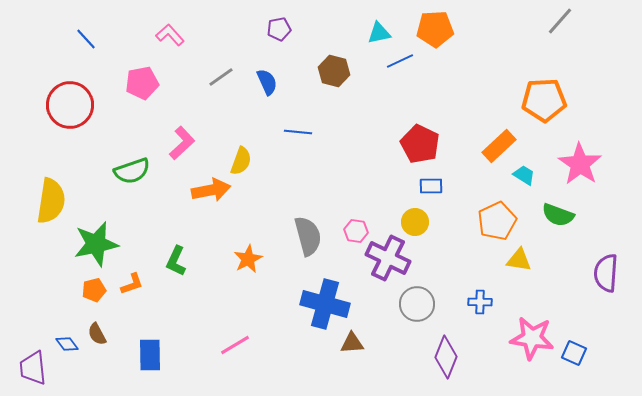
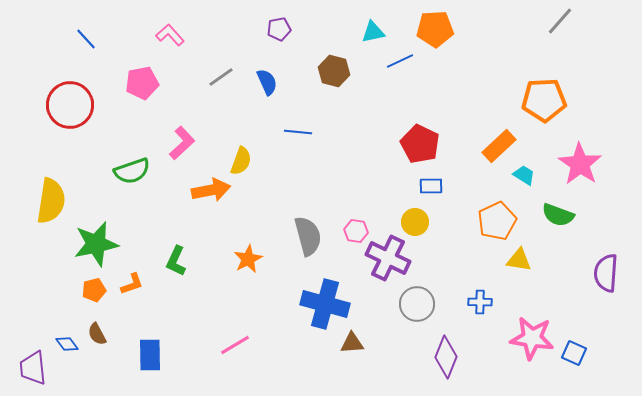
cyan triangle at (379, 33): moved 6 px left, 1 px up
